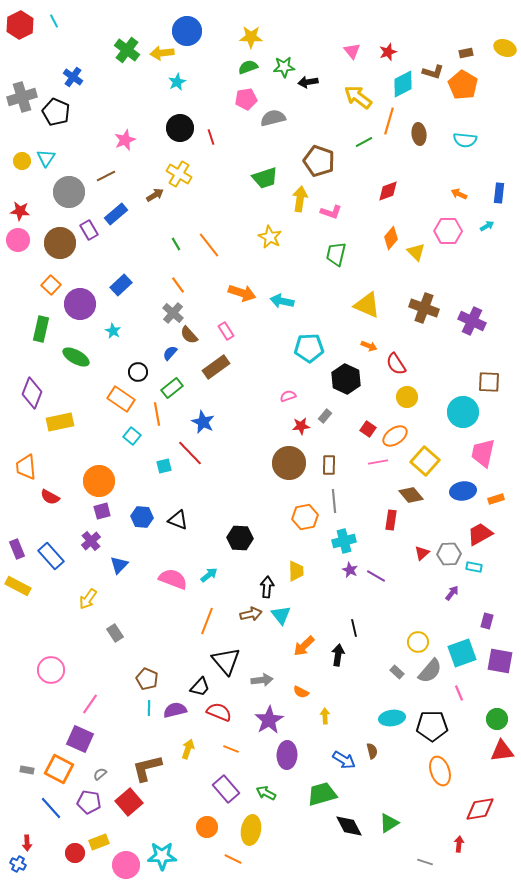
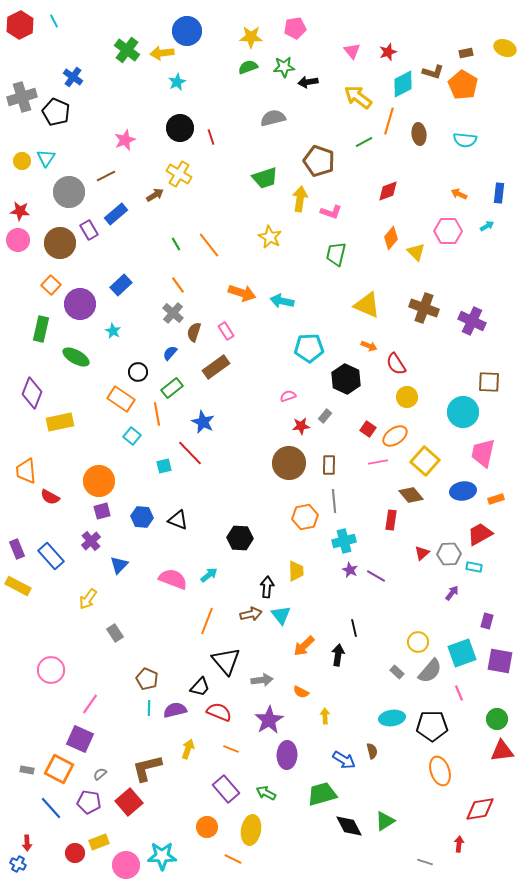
pink pentagon at (246, 99): moved 49 px right, 71 px up
brown semicircle at (189, 335): moved 5 px right, 3 px up; rotated 60 degrees clockwise
orange trapezoid at (26, 467): moved 4 px down
green triangle at (389, 823): moved 4 px left, 2 px up
